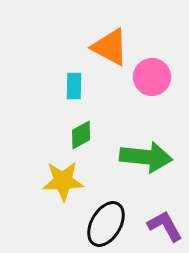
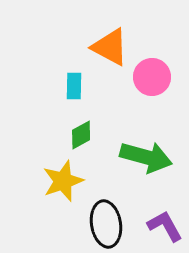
green arrow: rotated 9 degrees clockwise
yellow star: rotated 18 degrees counterclockwise
black ellipse: rotated 39 degrees counterclockwise
